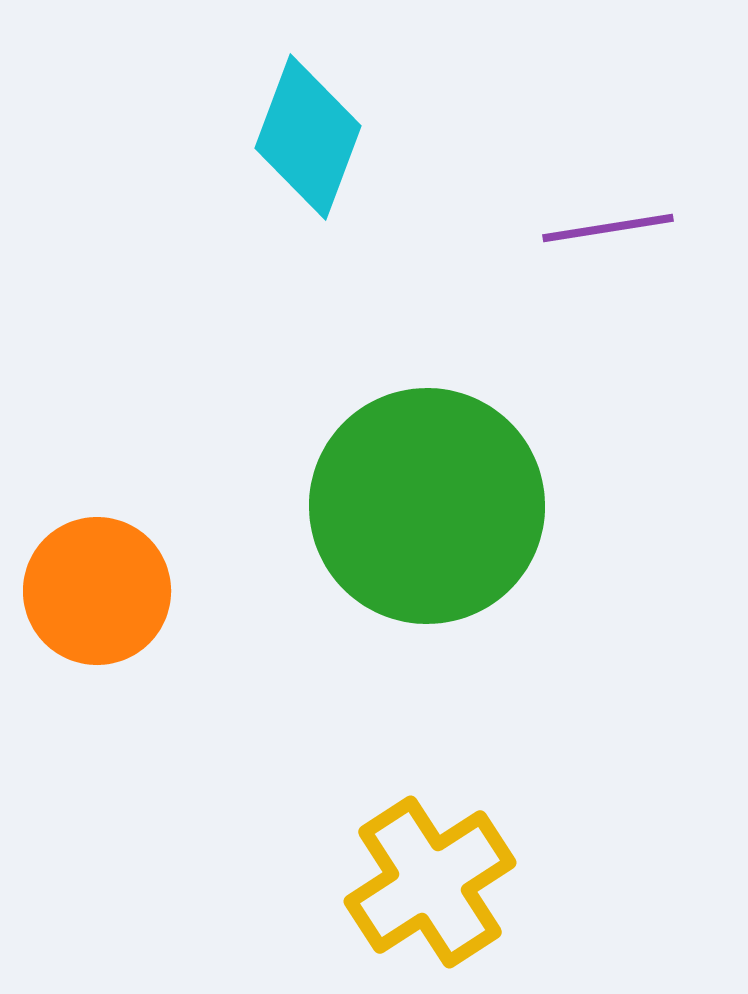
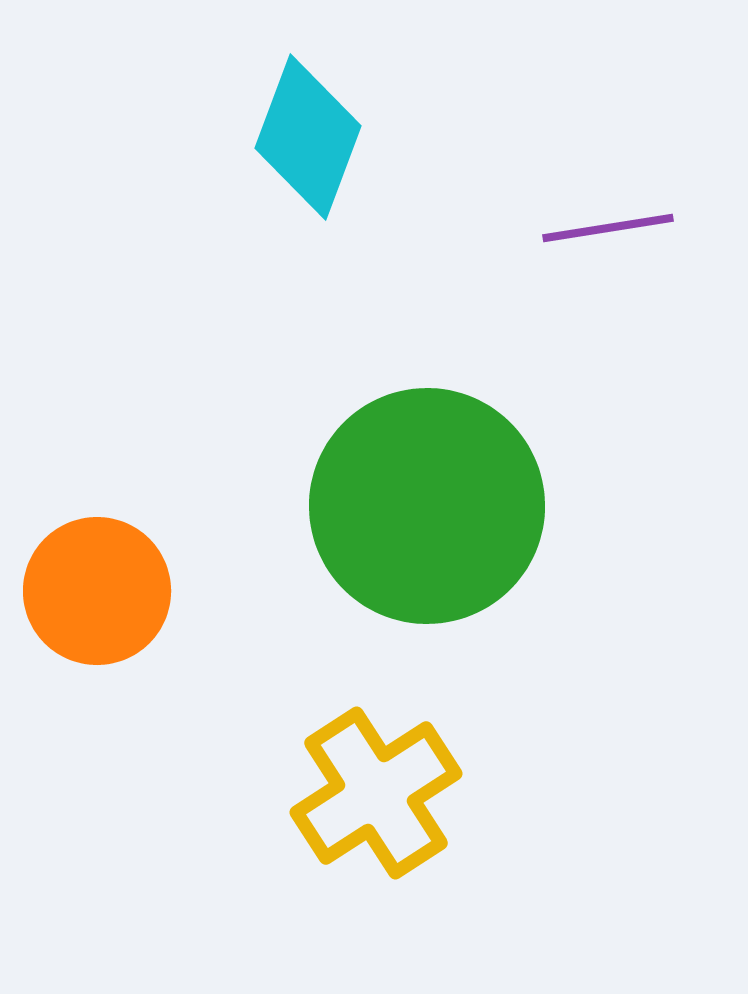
yellow cross: moved 54 px left, 89 px up
